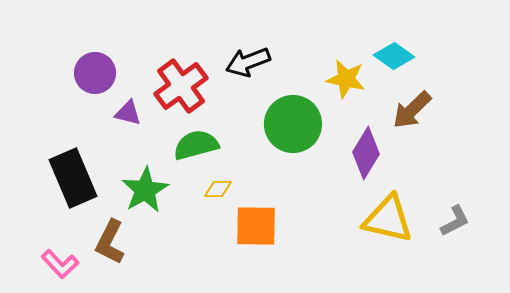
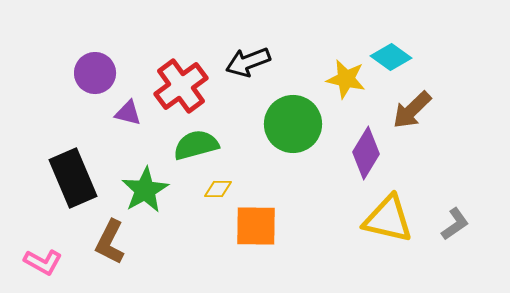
cyan diamond: moved 3 px left, 1 px down
gray L-shape: moved 3 px down; rotated 8 degrees counterclockwise
pink L-shape: moved 17 px left, 2 px up; rotated 18 degrees counterclockwise
